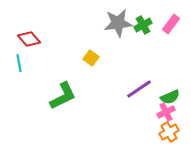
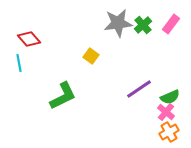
green cross: rotated 12 degrees counterclockwise
yellow square: moved 2 px up
pink cross: rotated 24 degrees counterclockwise
